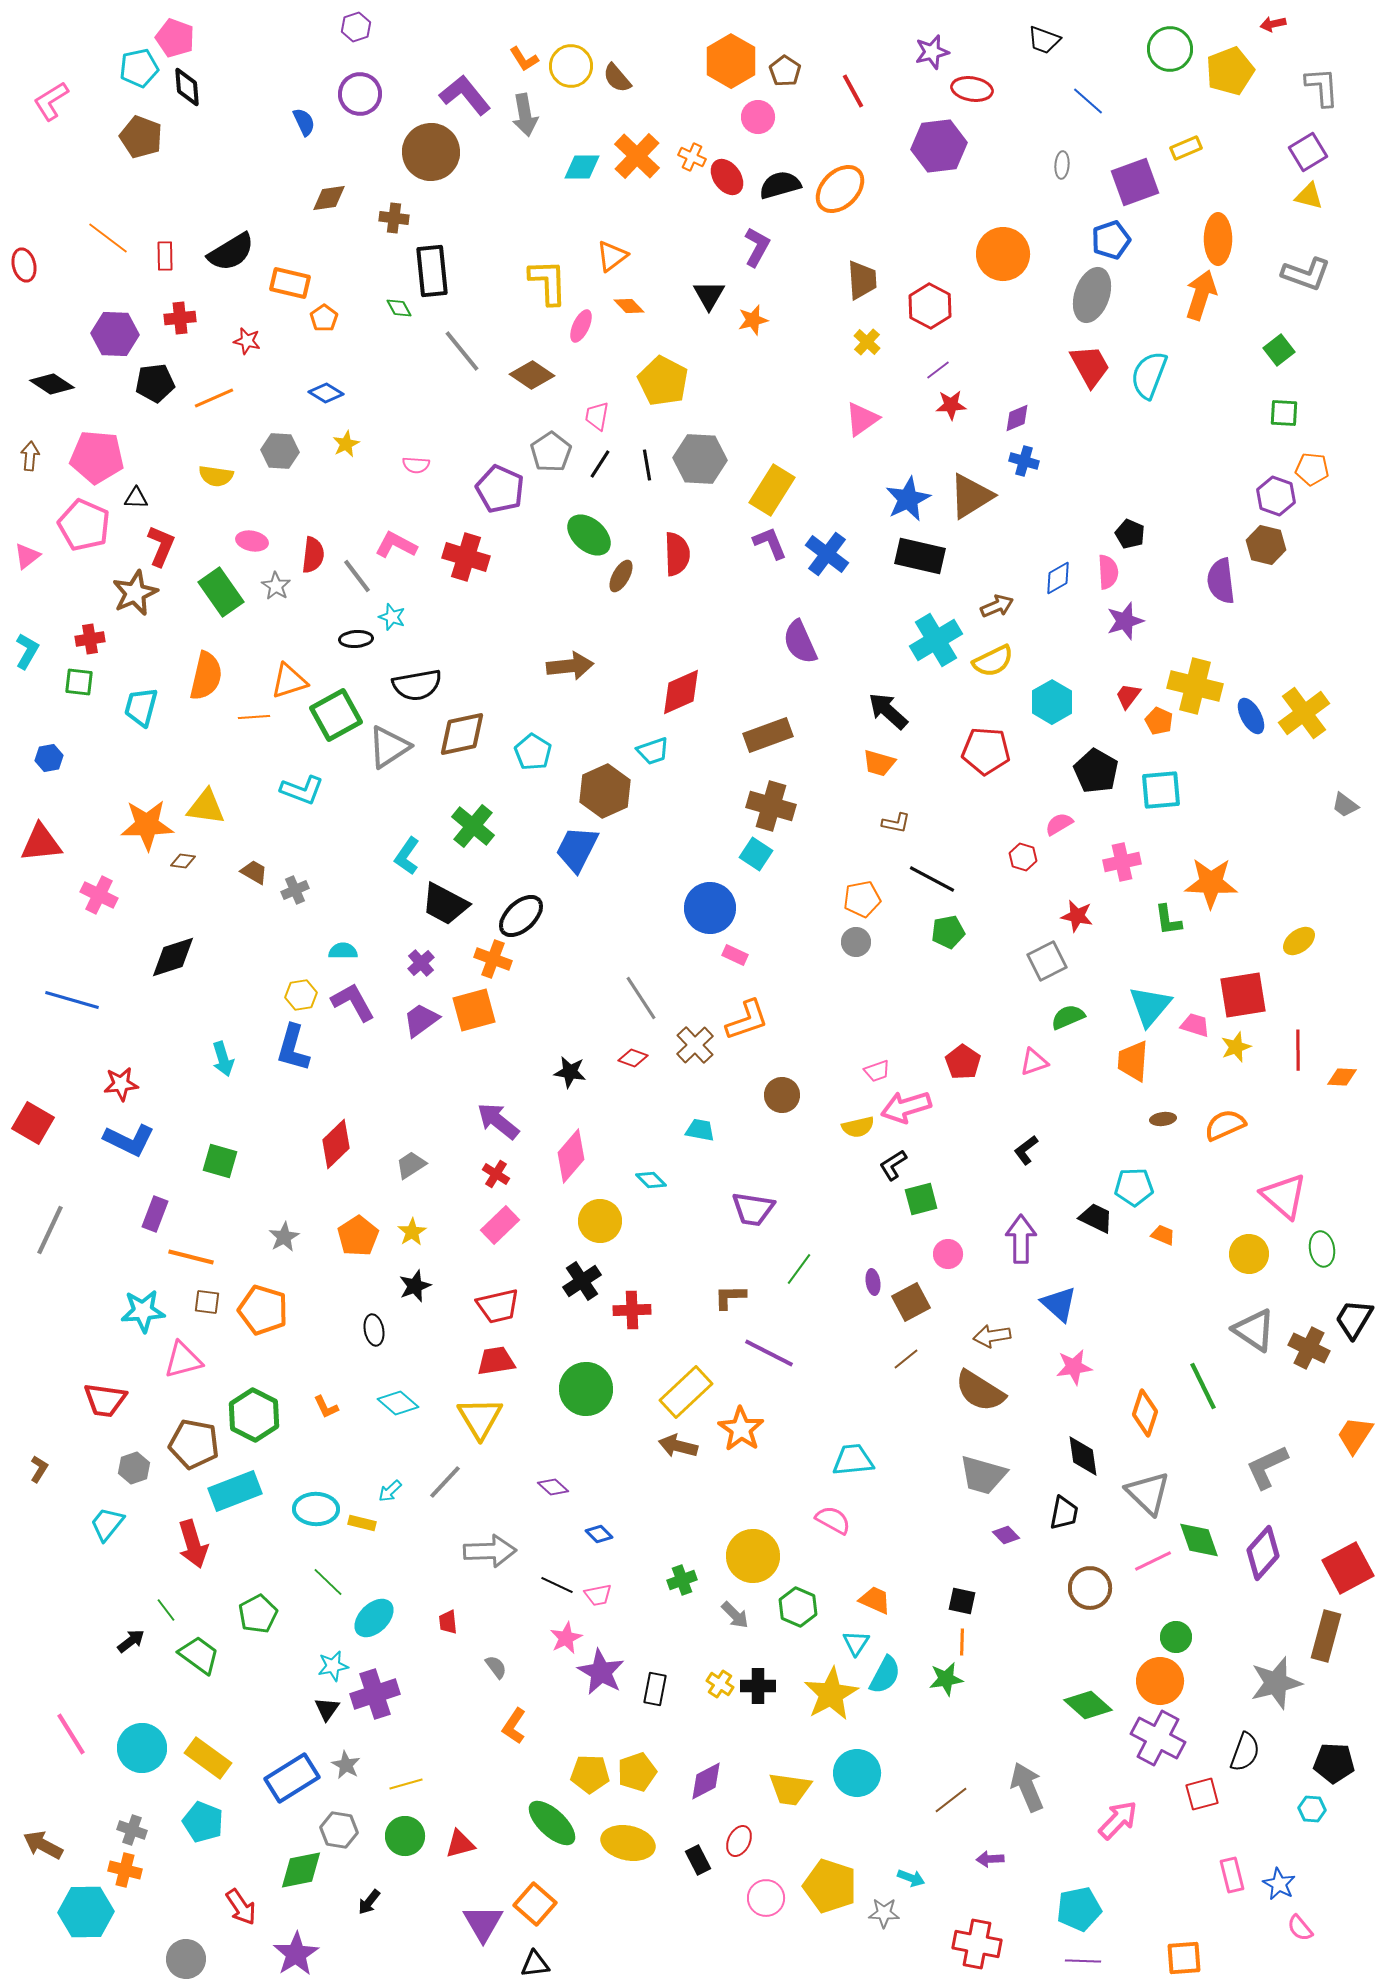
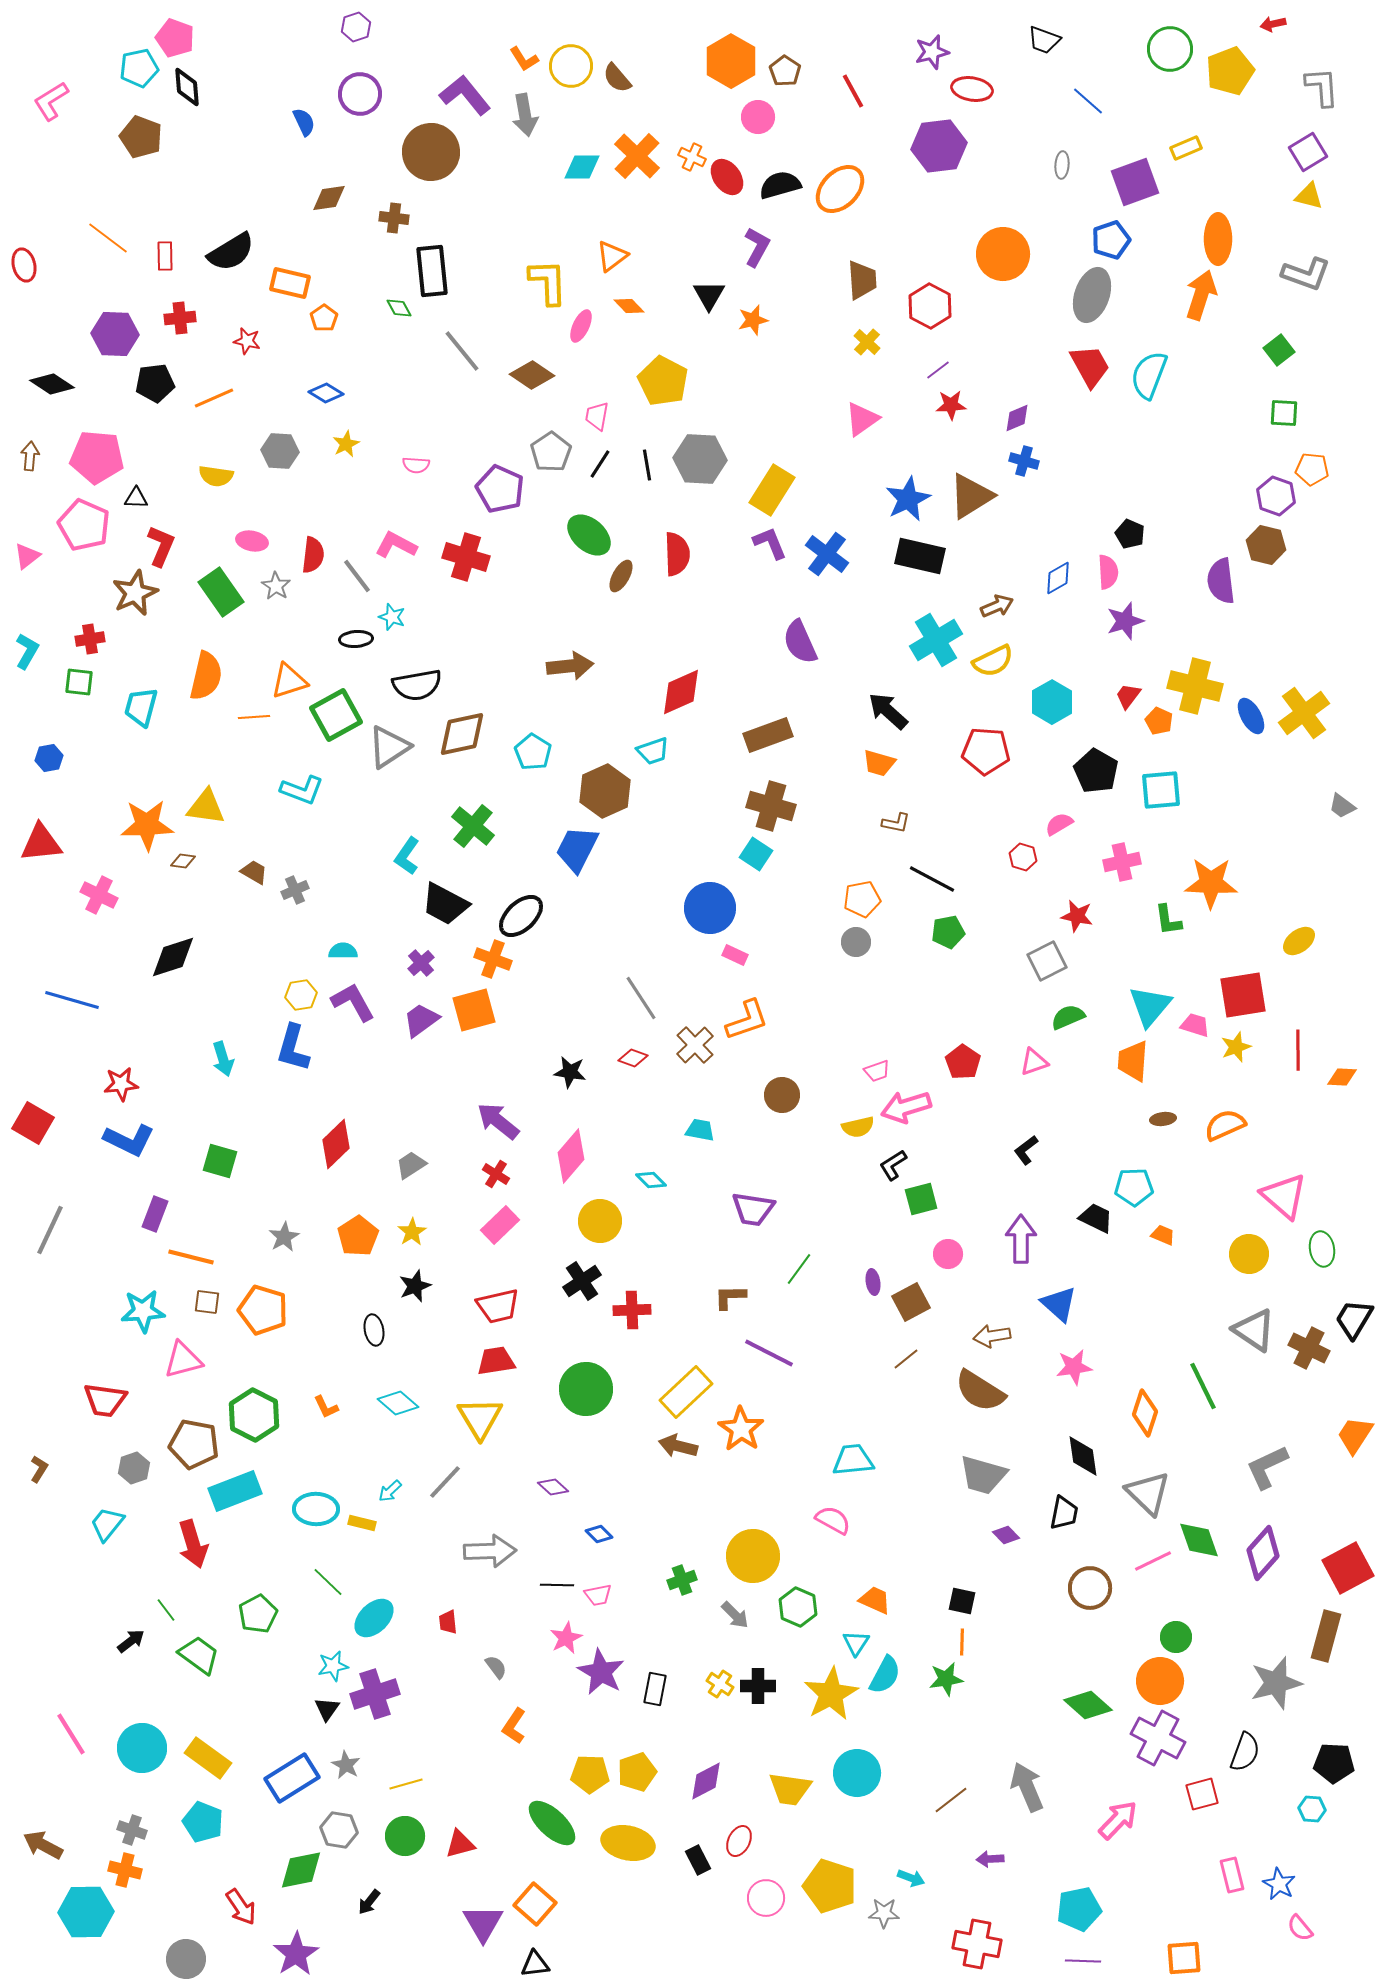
gray trapezoid at (1345, 805): moved 3 px left, 1 px down
black line at (557, 1585): rotated 24 degrees counterclockwise
